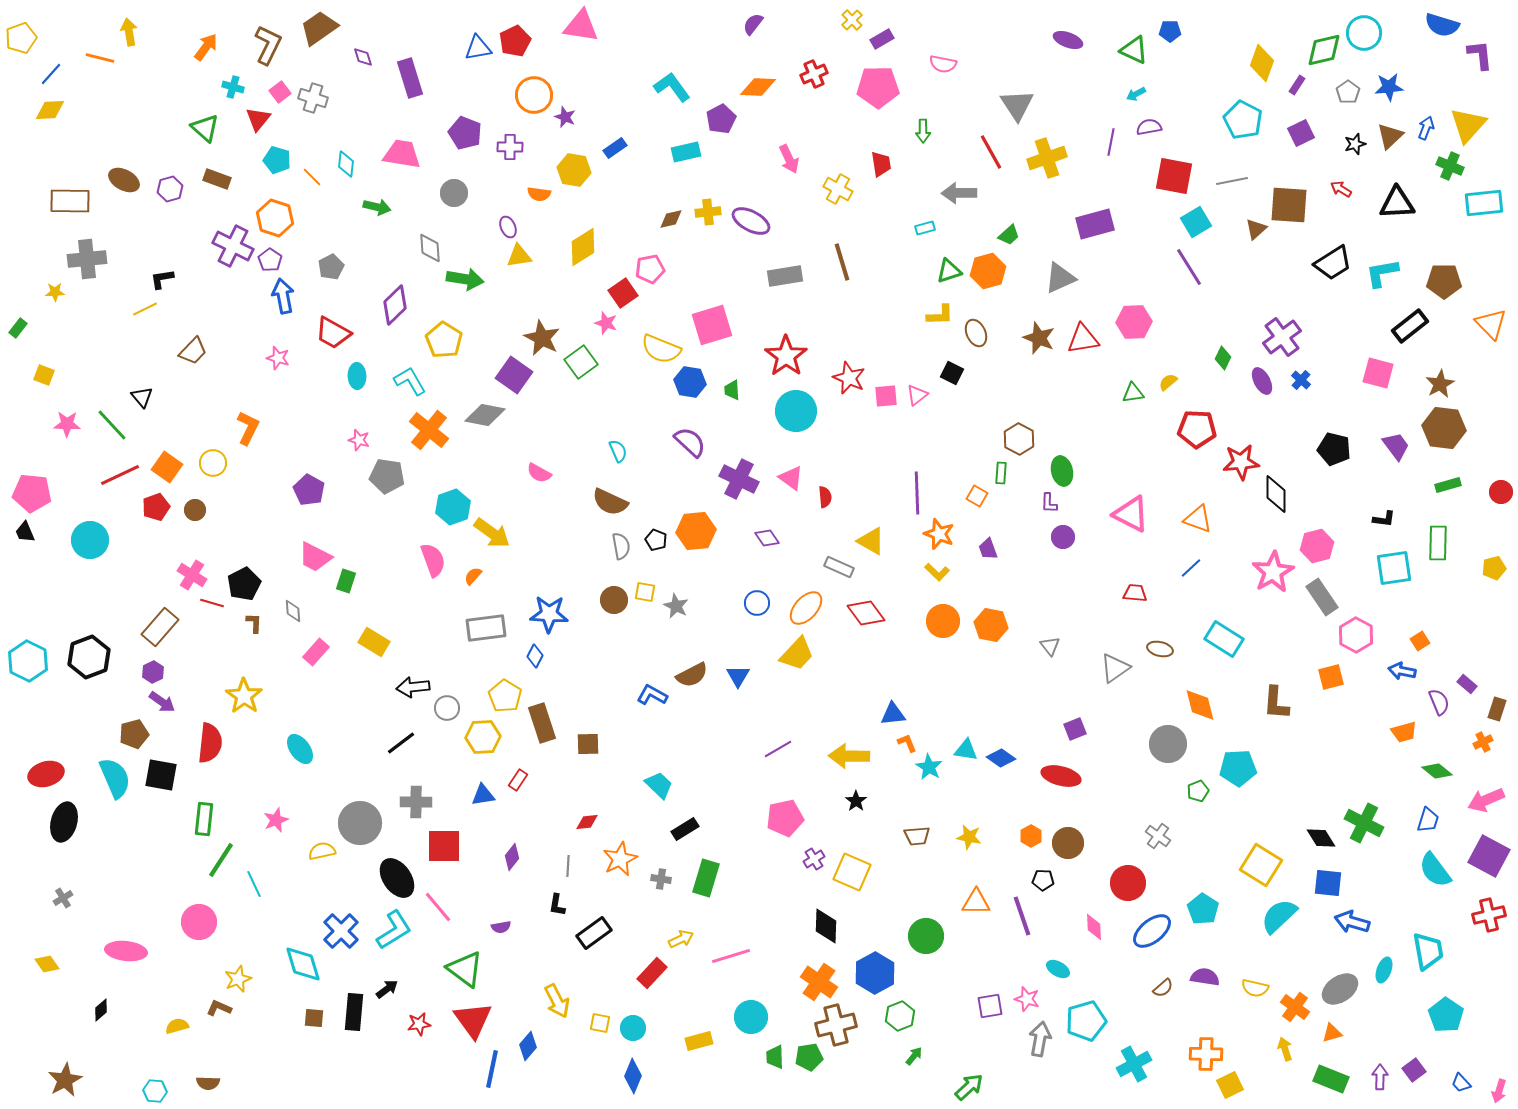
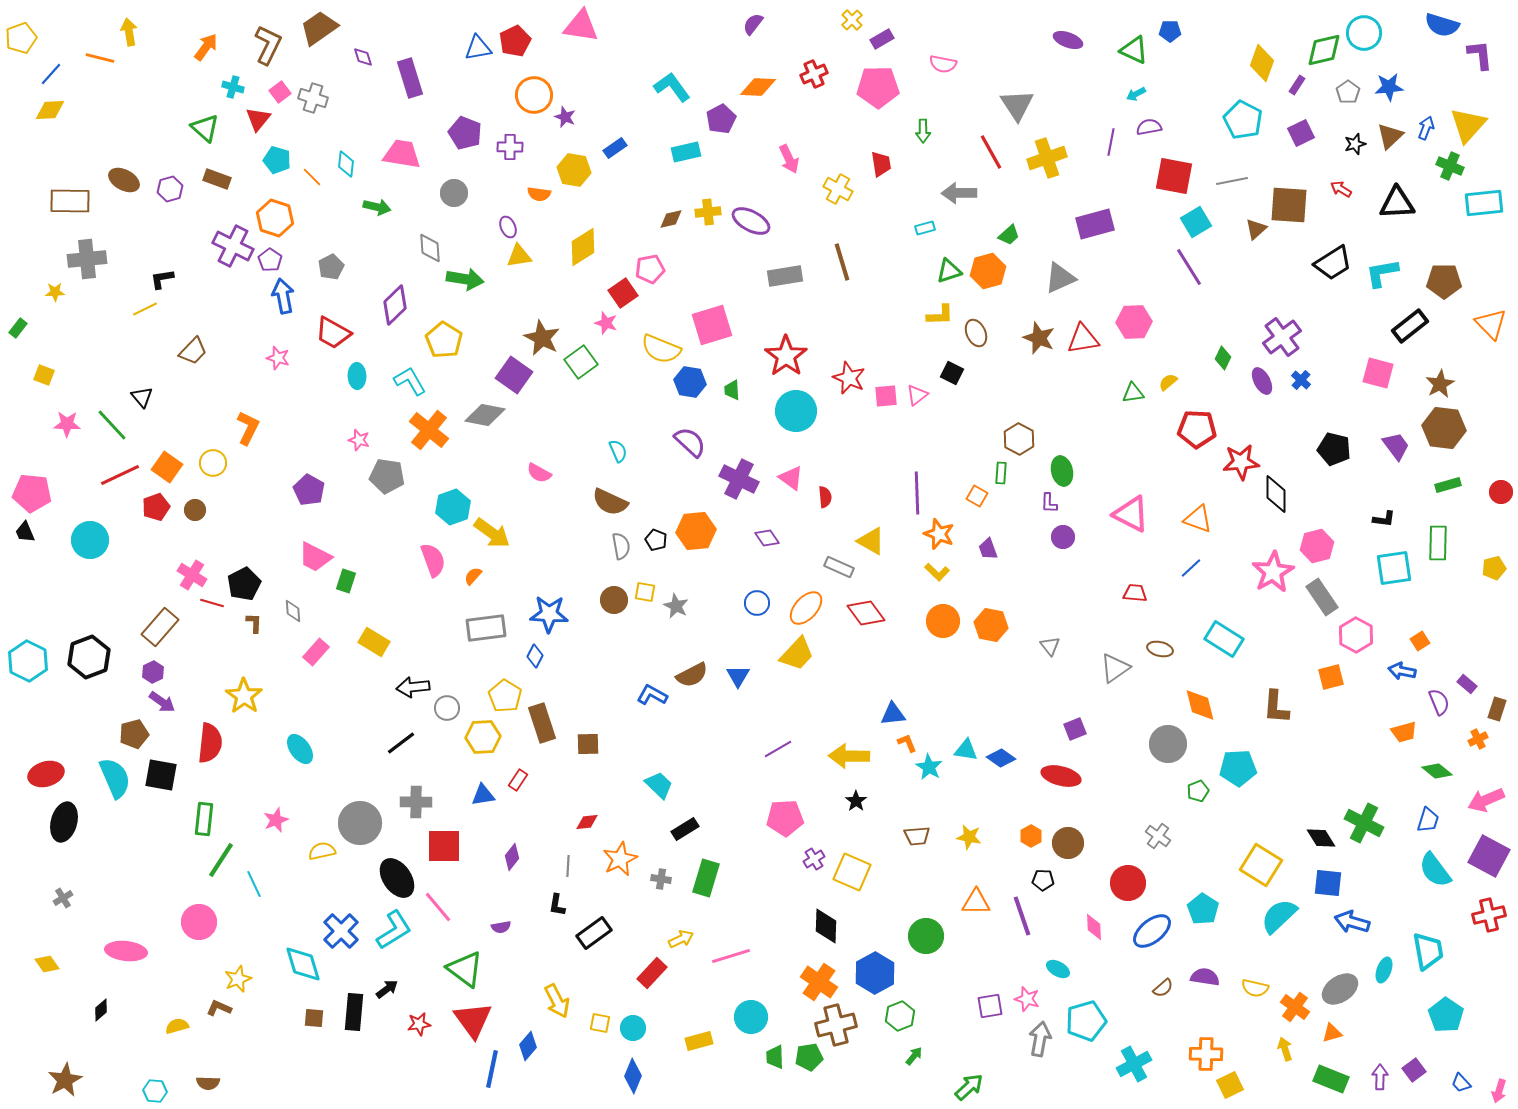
brown L-shape at (1276, 703): moved 4 px down
orange cross at (1483, 742): moved 5 px left, 3 px up
pink pentagon at (785, 818): rotated 9 degrees clockwise
